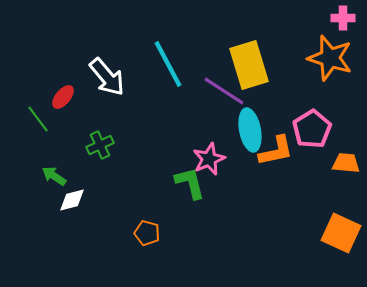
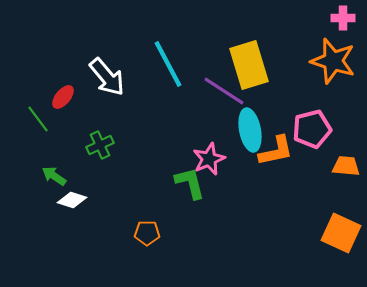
orange star: moved 3 px right, 3 px down
pink pentagon: rotated 18 degrees clockwise
orange trapezoid: moved 3 px down
white diamond: rotated 32 degrees clockwise
orange pentagon: rotated 15 degrees counterclockwise
